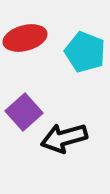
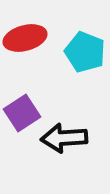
purple square: moved 2 px left, 1 px down; rotated 9 degrees clockwise
black arrow: rotated 12 degrees clockwise
